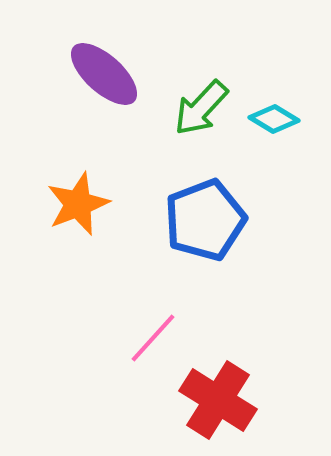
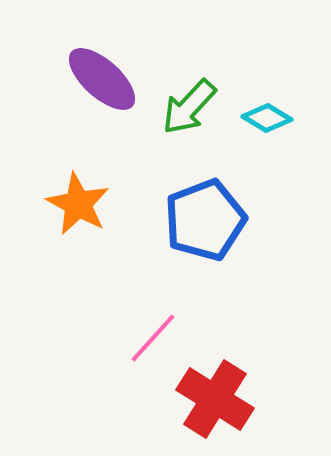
purple ellipse: moved 2 px left, 5 px down
green arrow: moved 12 px left, 1 px up
cyan diamond: moved 7 px left, 1 px up
orange star: rotated 22 degrees counterclockwise
red cross: moved 3 px left, 1 px up
